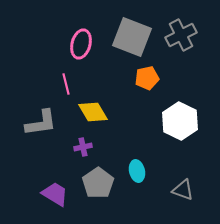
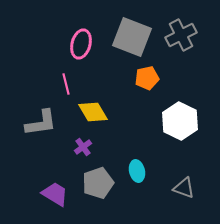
purple cross: rotated 24 degrees counterclockwise
gray pentagon: rotated 16 degrees clockwise
gray triangle: moved 1 px right, 2 px up
